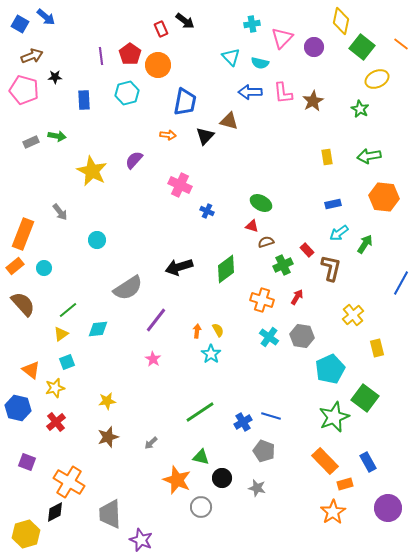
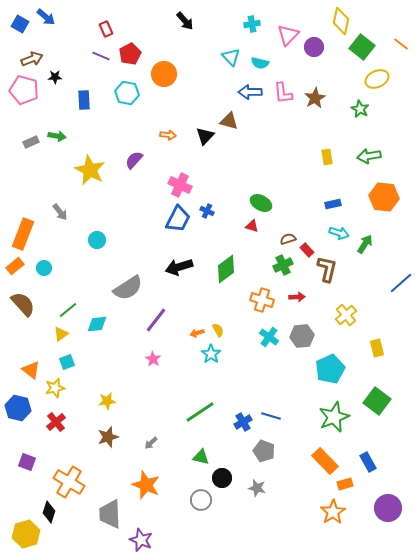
black arrow at (185, 21): rotated 12 degrees clockwise
red rectangle at (161, 29): moved 55 px left
pink triangle at (282, 38): moved 6 px right, 3 px up
red pentagon at (130, 54): rotated 10 degrees clockwise
brown arrow at (32, 56): moved 3 px down
purple line at (101, 56): rotated 60 degrees counterclockwise
orange circle at (158, 65): moved 6 px right, 9 px down
cyan hexagon at (127, 93): rotated 25 degrees clockwise
brown star at (313, 101): moved 2 px right, 3 px up
blue trapezoid at (185, 102): moved 7 px left, 117 px down; rotated 16 degrees clockwise
yellow star at (92, 171): moved 2 px left, 1 px up
cyan arrow at (339, 233): rotated 126 degrees counterclockwise
brown semicircle at (266, 242): moved 22 px right, 3 px up
brown L-shape at (331, 268): moved 4 px left, 1 px down
blue line at (401, 283): rotated 20 degrees clockwise
red arrow at (297, 297): rotated 56 degrees clockwise
yellow cross at (353, 315): moved 7 px left
cyan diamond at (98, 329): moved 1 px left, 5 px up
orange arrow at (197, 331): moved 2 px down; rotated 112 degrees counterclockwise
gray hexagon at (302, 336): rotated 15 degrees counterclockwise
green square at (365, 398): moved 12 px right, 3 px down
orange star at (177, 480): moved 31 px left, 5 px down
gray circle at (201, 507): moved 7 px up
black diamond at (55, 512): moved 6 px left; rotated 45 degrees counterclockwise
